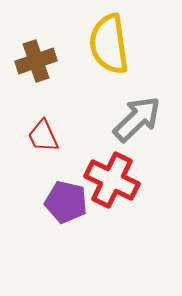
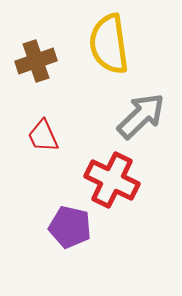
gray arrow: moved 4 px right, 3 px up
purple pentagon: moved 4 px right, 25 px down
